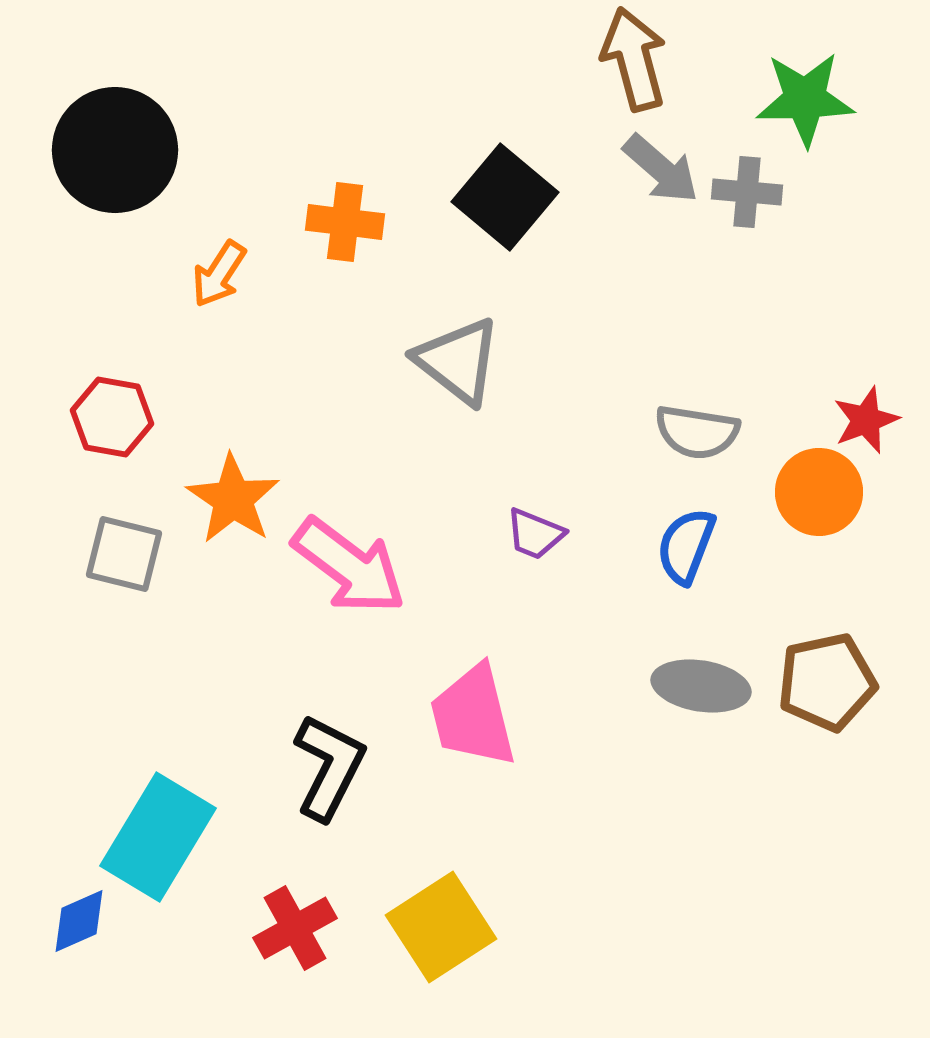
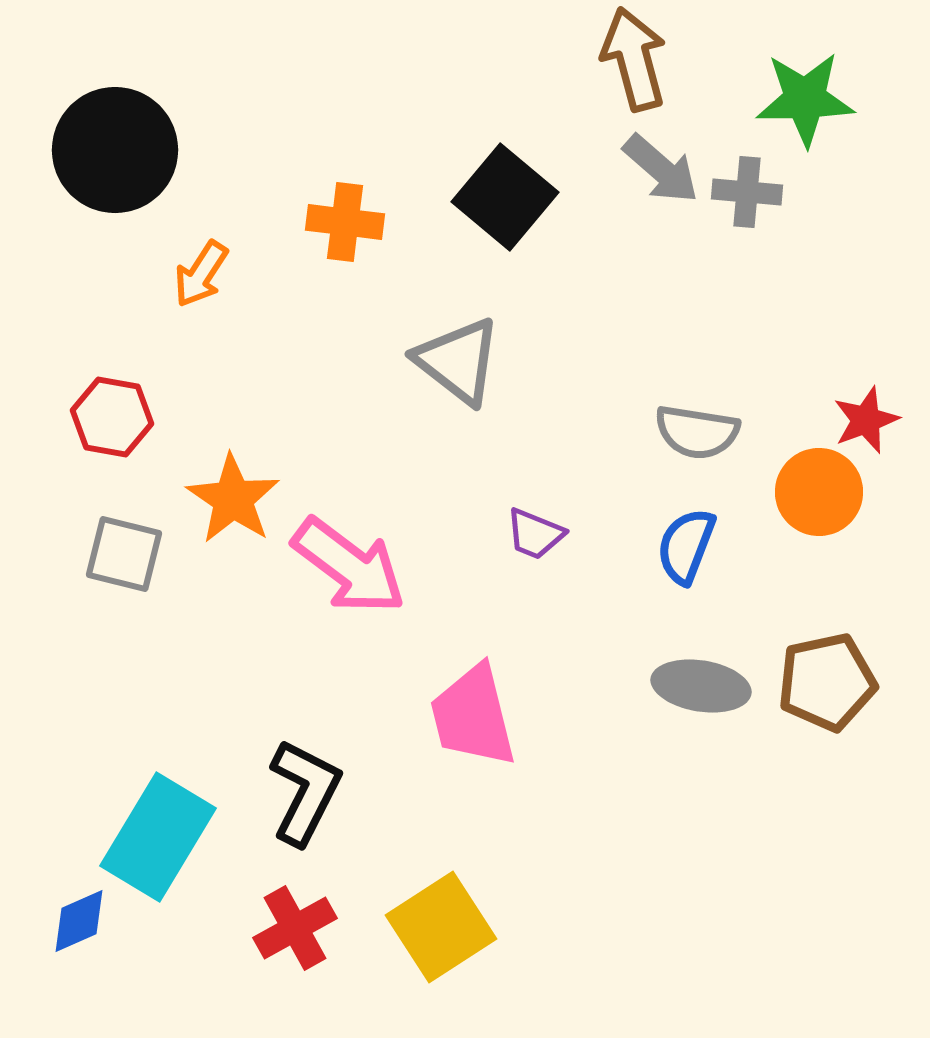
orange arrow: moved 18 px left
black L-shape: moved 24 px left, 25 px down
